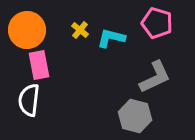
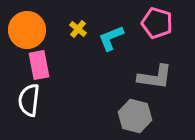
yellow cross: moved 2 px left, 1 px up
cyan L-shape: rotated 36 degrees counterclockwise
gray L-shape: rotated 33 degrees clockwise
